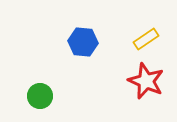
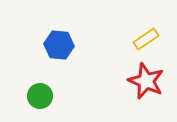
blue hexagon: moved 24 px left, 3 px down
